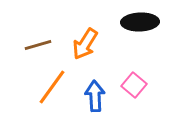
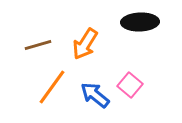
pink square: moved 4 px left
blue arrow: moved 1 px up; rotated 48 degrees counterclockwise
